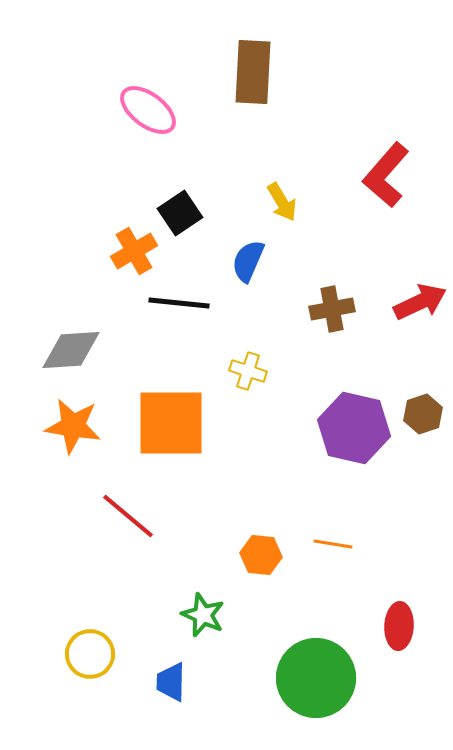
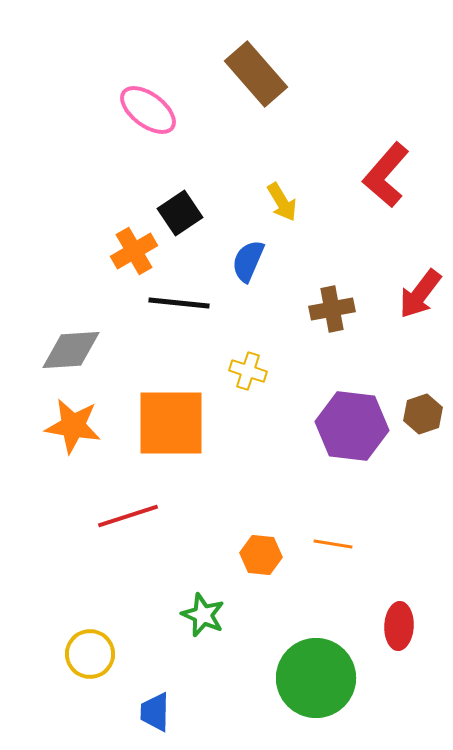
brown rectangle: moved 3 px right, 2 px down; rotated 44 degrees counterclockwise
red arrow: moved 8 px up; rotated 152 degrees clockwise
purple hexagon: moved 2 px left, 2 px up; rotated 6 degrees counterclockwise
red line: rotated 58 degrees counterclockwise
blue trapezoid: moved 16 px left, 30 px down
